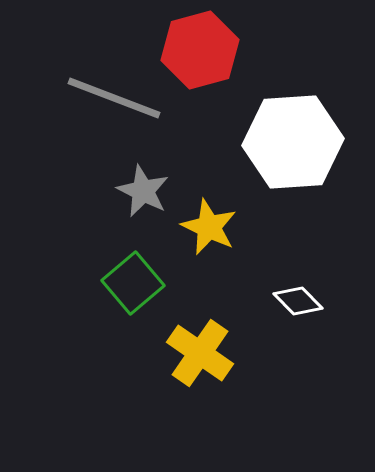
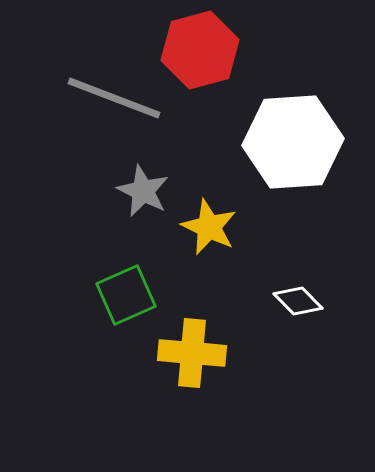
green square: moved 7 px left, 12 px down; rotated 16 degrees clockwise
yellow cross: moved 8 px left; rotated 30 degrees counterclockwise
